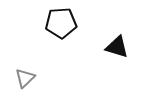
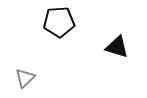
black pentagon: moved 2 px left, 1 px up
